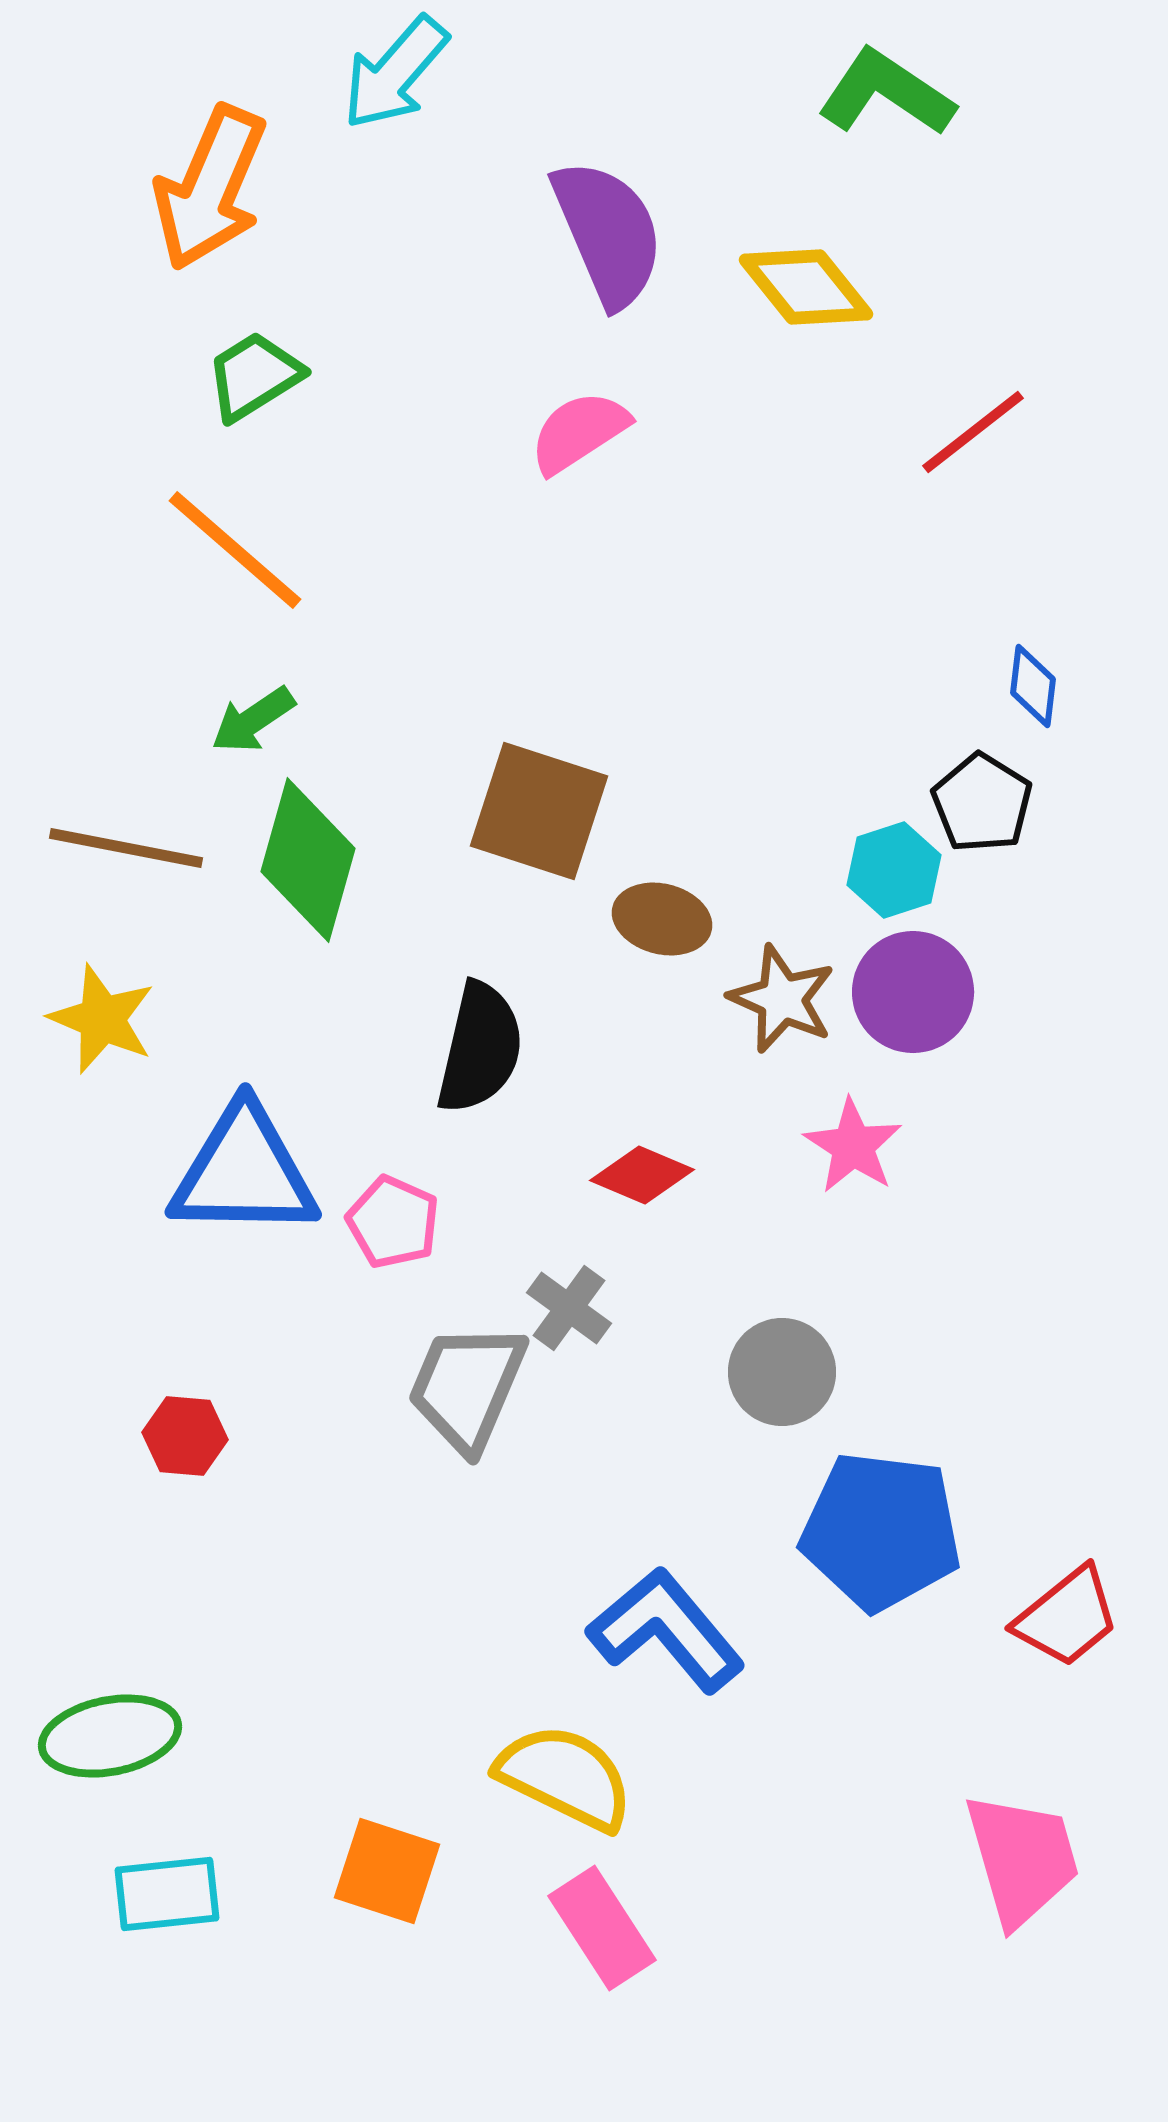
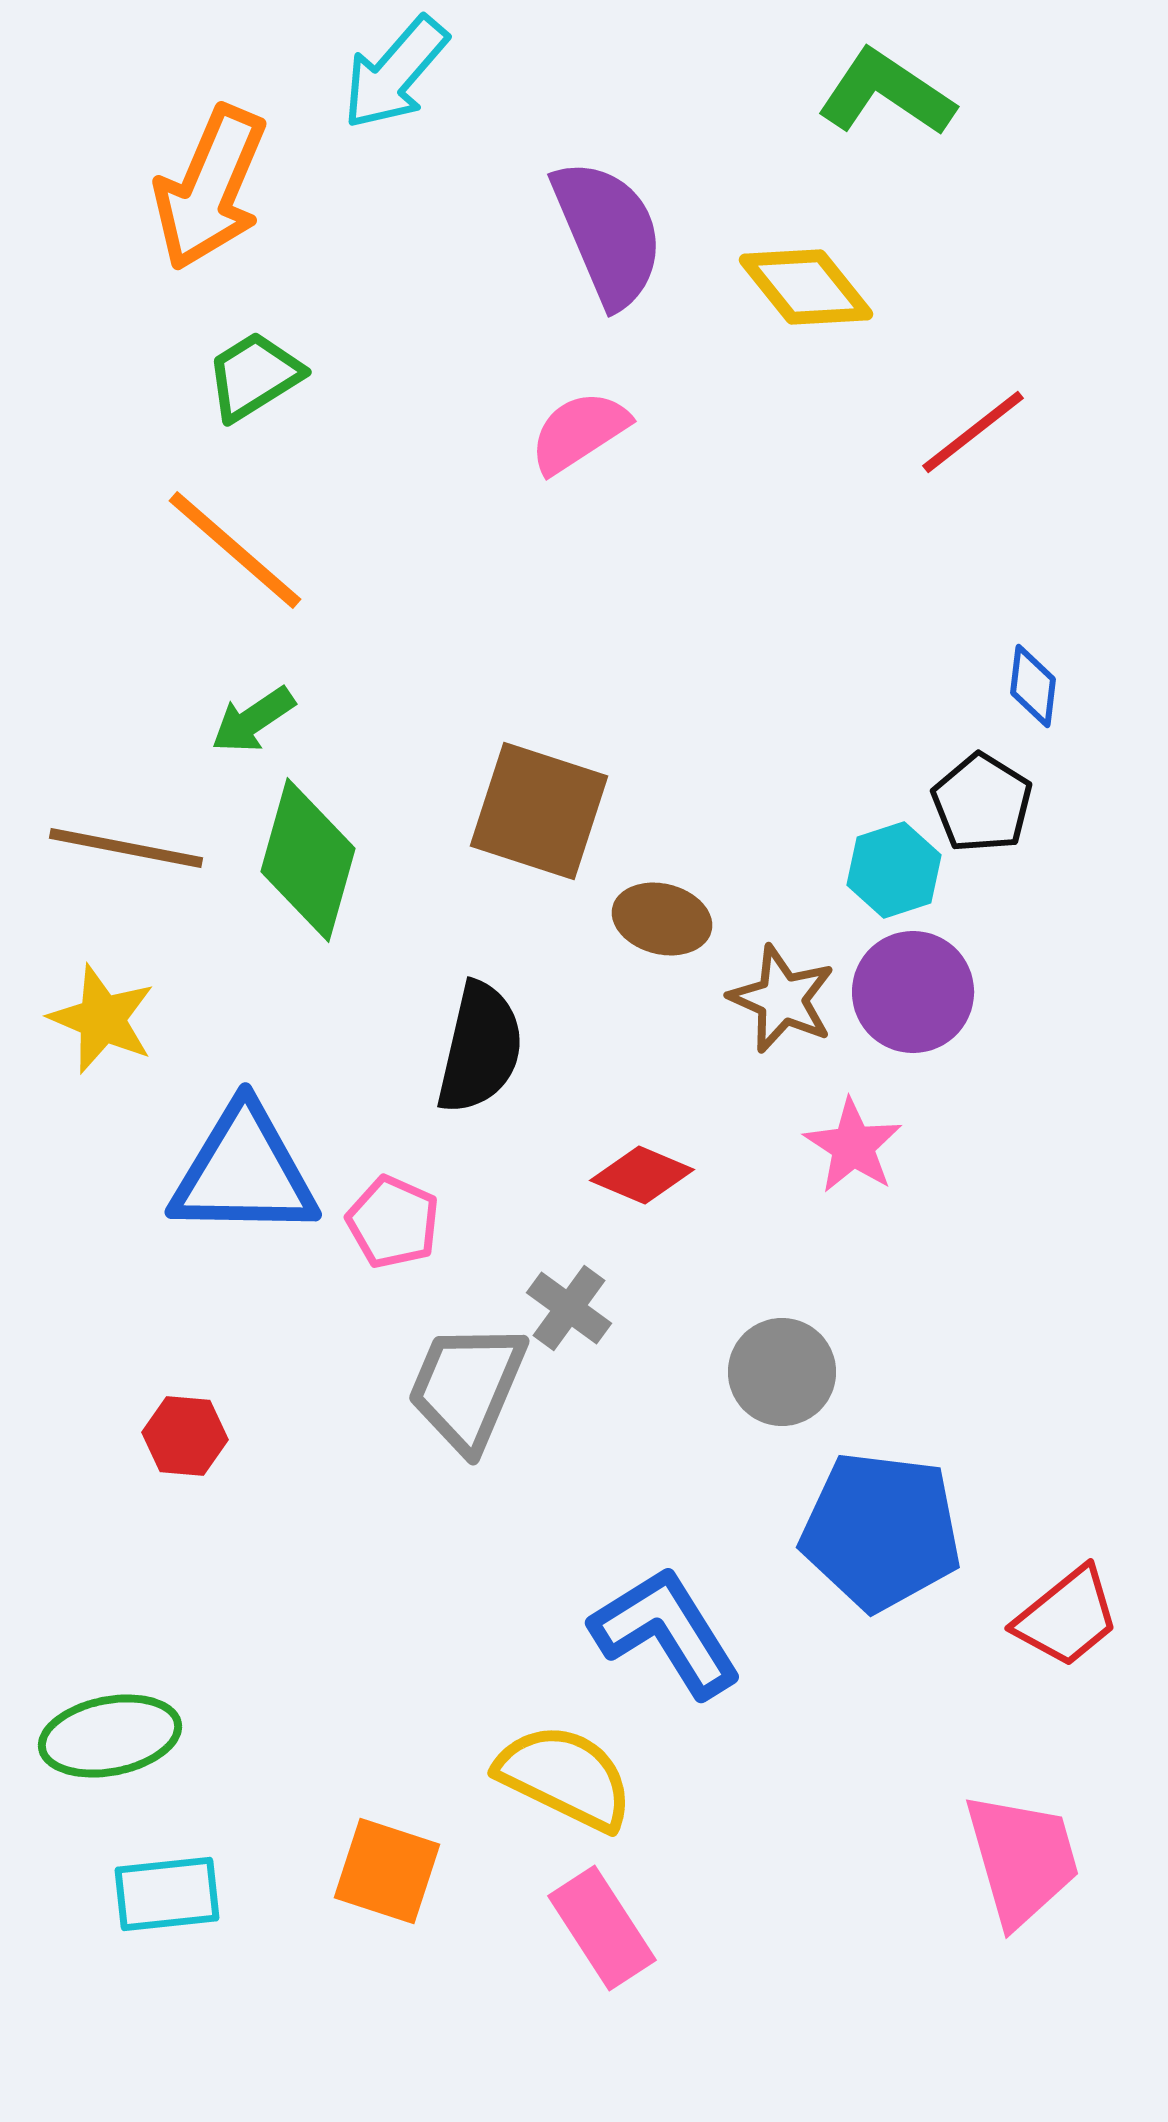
blue L-shape: moved 2 px down; rotated 8 degrees clockwise
